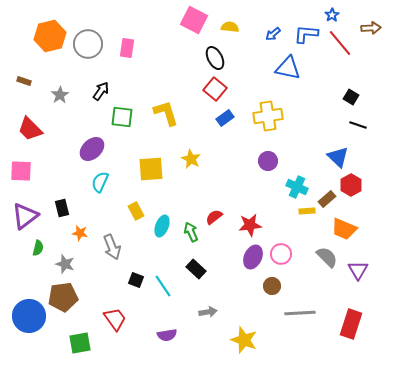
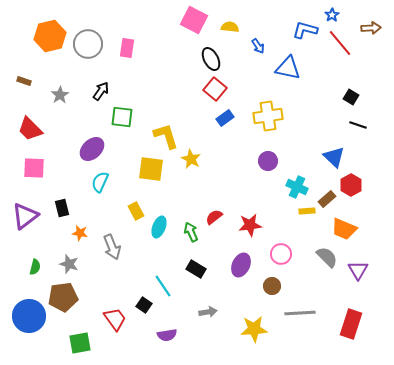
blue arrow at (273, 34): moved 15 px left, 12 px down; rotated 84 degrees counterclockwise
blue L-shape at (306, 34): moved 1 px left, 4 px up; rotated 10 degrees clockwise
black ellipse at (215, 58): moved 4 px left, 1 px down
yellow L-shape at (166, 113): moved 23 px down
blue triangle at (338, 157): moved 4 px left
yellow square at (151, 169): rotated 12 degrees clockwise
pink square at (21, 171): moved 13 px right, 3 px up
cyan ellipse at (162, 226): moved 3 px left, 1 px down
green semicircle at (38, 248): moved 3 px left, 19 px down
purple ellipse at (253, 257): moved 12 px left, 8 px down
gray star at (65, 264): moved 4 px right
black rectangle at (196, 269): rotated 12 degrees counterclockwise
black square at (136, 280): moved 8 px right, 25 px down; rotated 14 degrees clockwise
yellow star at (244, 340): moved 10 px right, 11 px up; rotated 24 degrees counterclockwise
